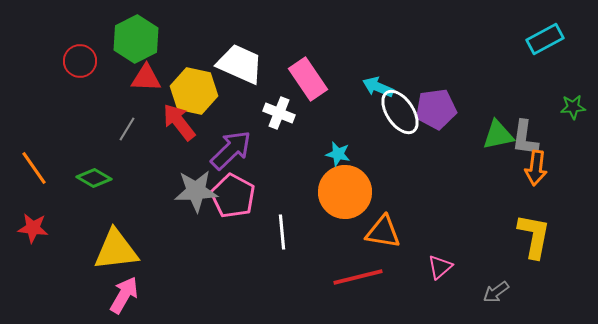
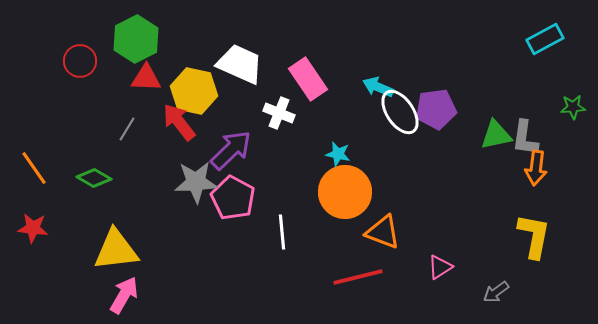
green triangle: moved 2 px left
gray star: moved 9 px up
pink pentagon: moved 2 px down
orange triangle: rotated 12 degrees clockwise
pink triangle: rotated 8 degrees clockwise
